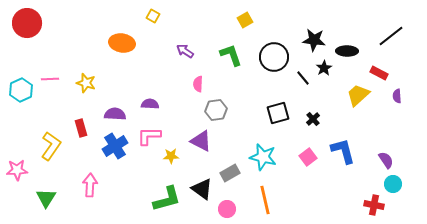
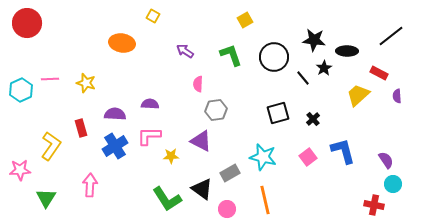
pink star at (17, 170): moved 3 px right
green L-shape at (167, 199): rotated 72 degrees clockwise
